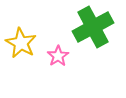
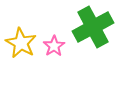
pink star: moved 4 px left, 10 px up
